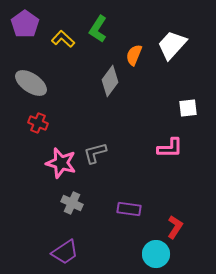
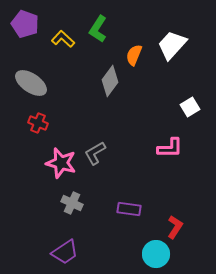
purple pentagon: rotated 16 degrees counterclockwise
white square: moved 2 px right, 1 px up; rotated 24 degrees counterclockwise
gray L-shape: rotated 15 degrees counterclockwise
